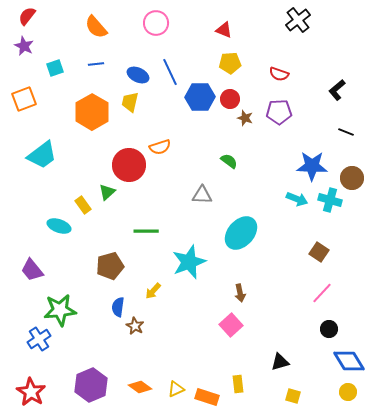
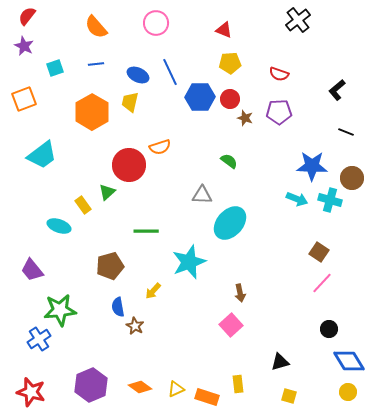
cyan ellipse at (241, 233): moved 11 px left, 10 px up
pink line at (322, 293): moved 10 px up
blue semicircle at (118, 307): rotated 18 degrees counterclockwise
red star at (31, 392): rotated 16 degrees counterclockwise
yellow square at (293, 396): moved 4 px left
